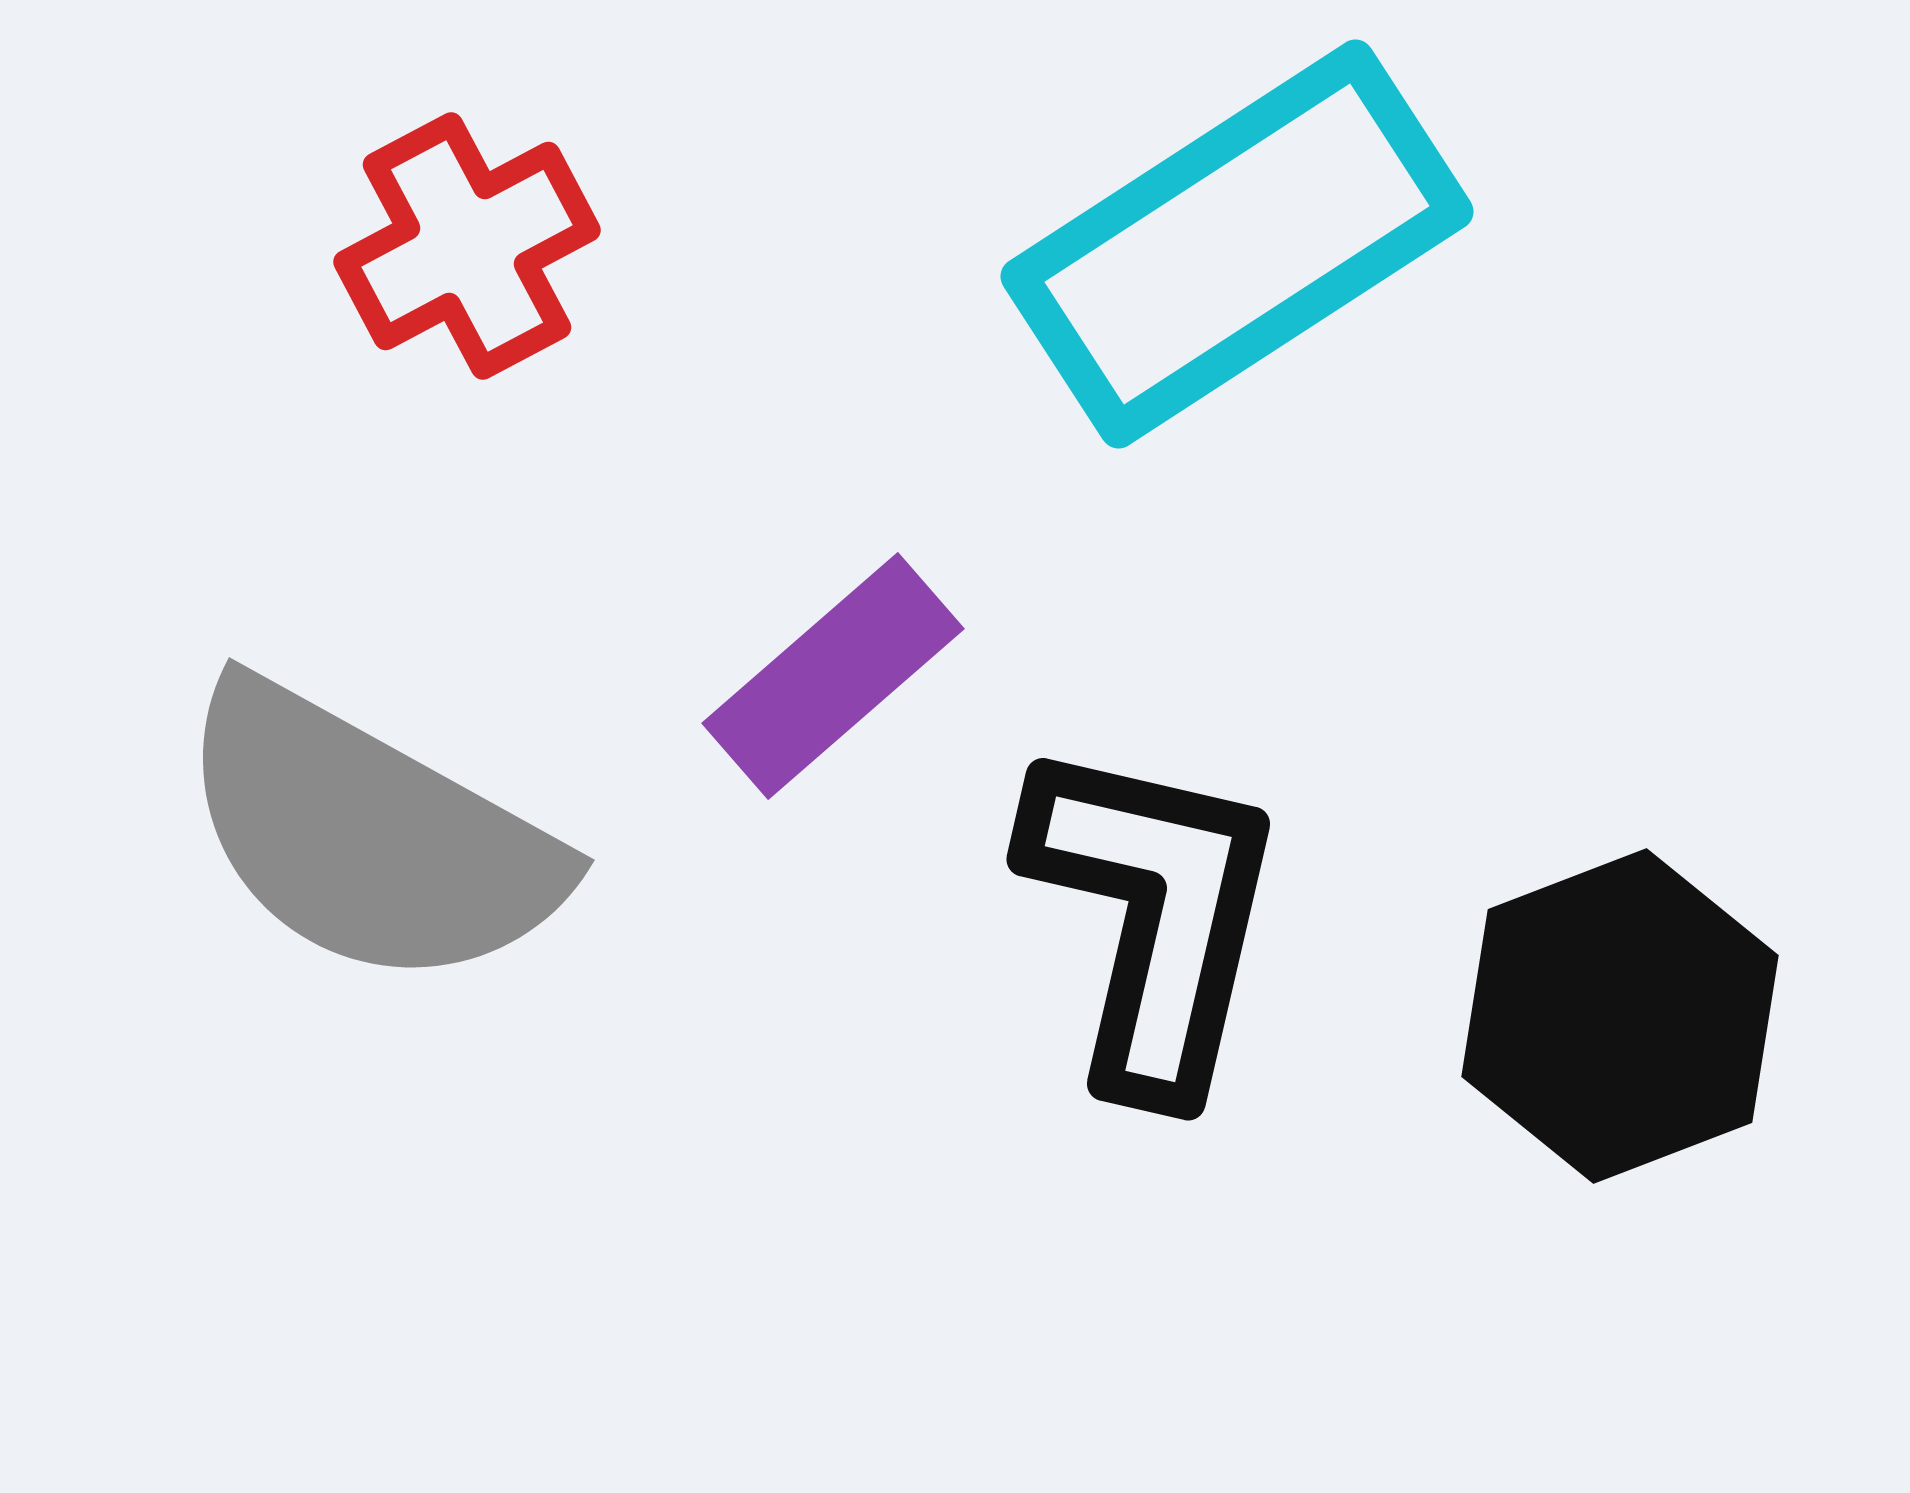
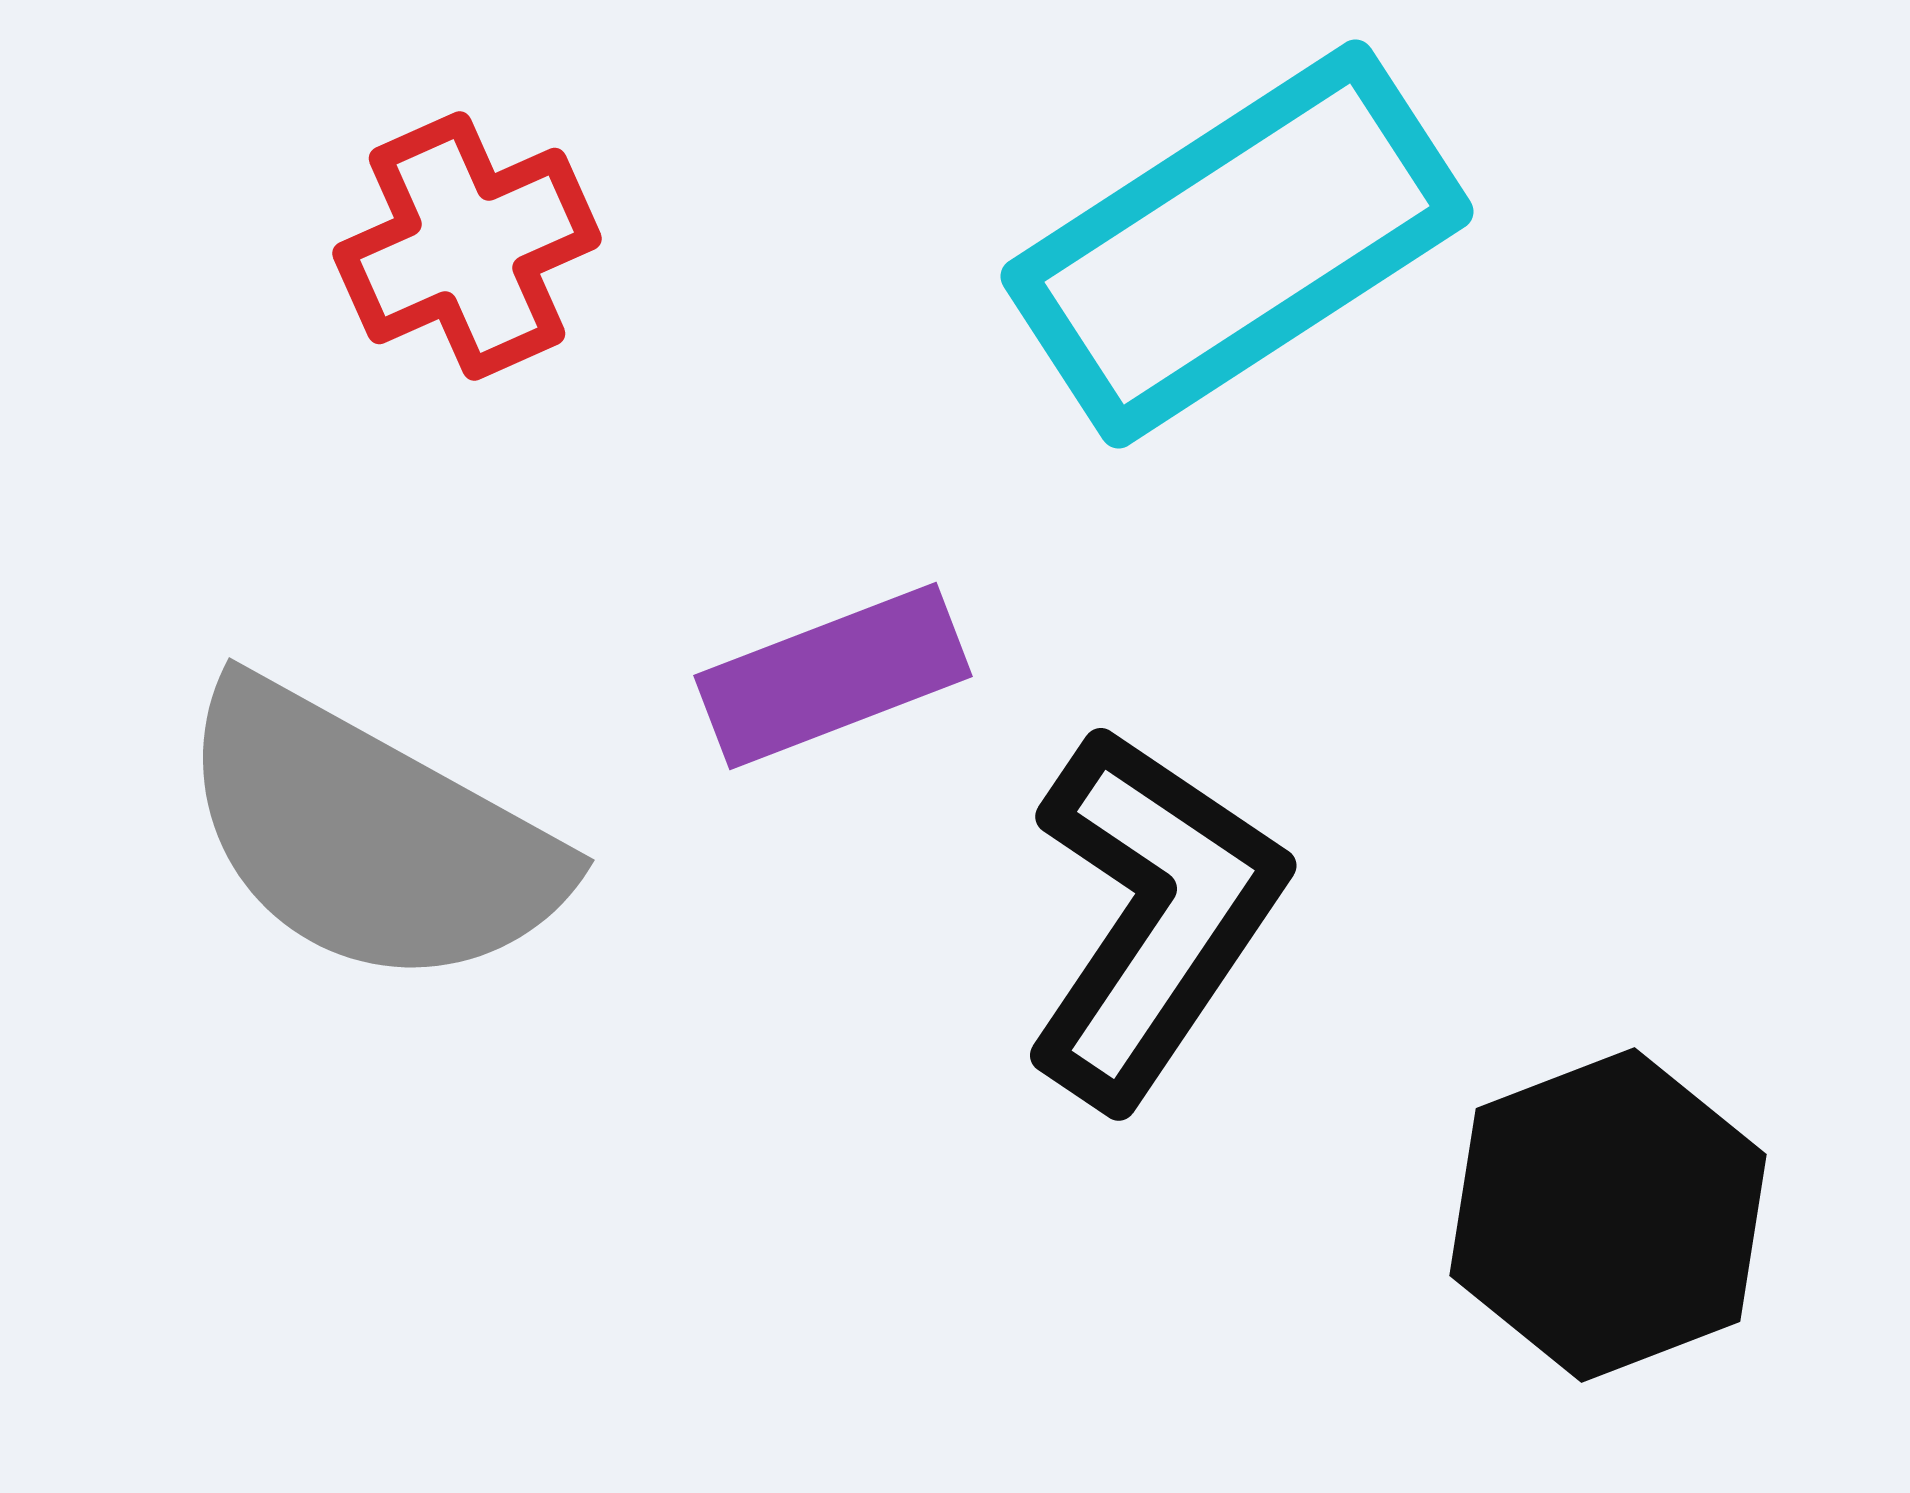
red cross: rotated 4 degrees clockwise
purple rectangle: rotated 20 degrees clockwise
black L-shape: rotated 21 degrees clockwise
black hexagon: moved 12 px left, 199 px down
